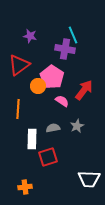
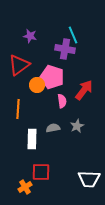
pink pentagon: rotated 15 degrees counterclockwise
orange circle: moved 1 px left, 1 px up
pink semicircle: rotated 48 degrees clockwise
red square: moved 7 px left, 15 px down; rotated 18 degrees clockwise
orange cross: rotated 24 degrees counterclockwise
